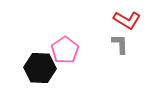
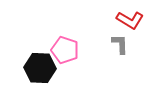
red L-shape: moved 3 px right
pink pentagon: rotated 20 degrees counterclockwise
